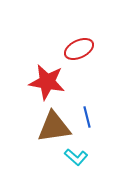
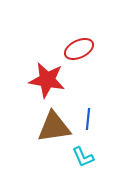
red star: moved 2 px up
blue line: moved 1 px right, 2 px down; rotated 20 degrees clockwise
cyan L-shape: moved 7 px right; rotated 25 degrees clockwise
